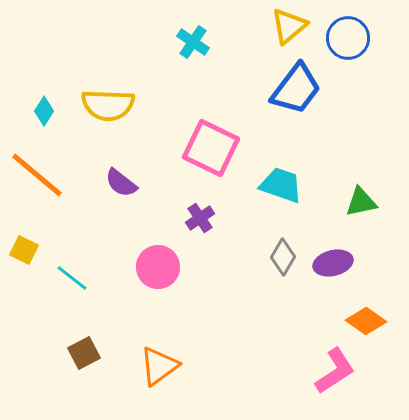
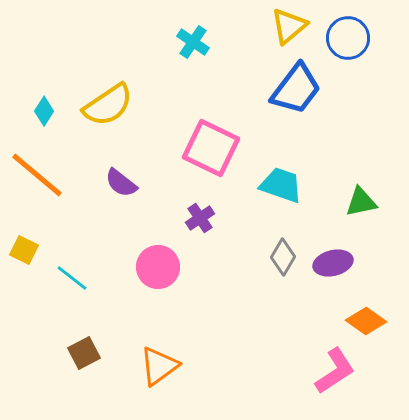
yellow semicircle: rotated 36 degrees counterclockwise
